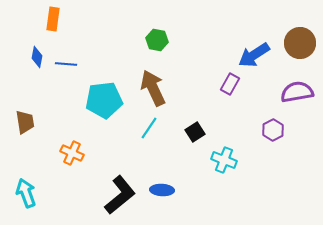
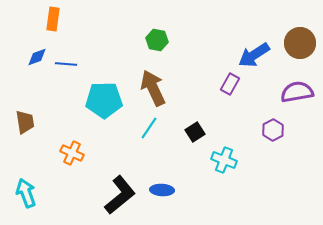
blue diamond: rotated 60 degrees clockwise
cyan pentagon: rotated 6 degrees clockwise
